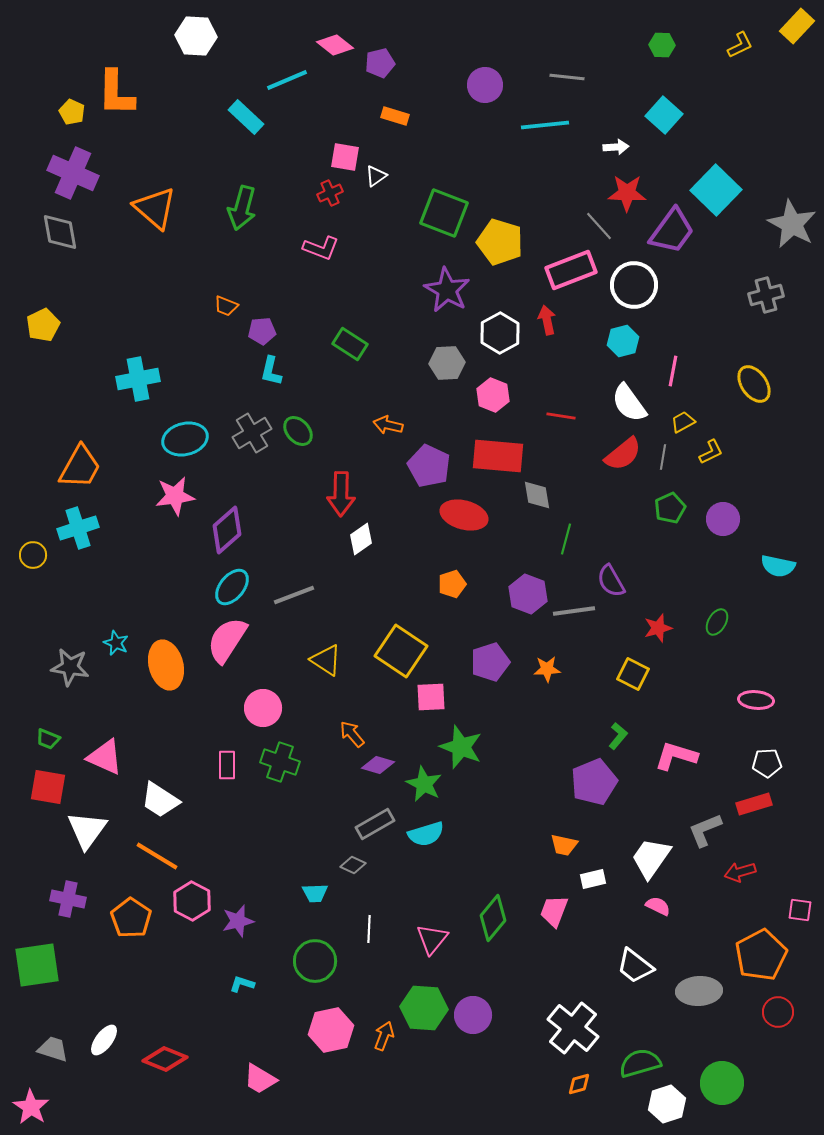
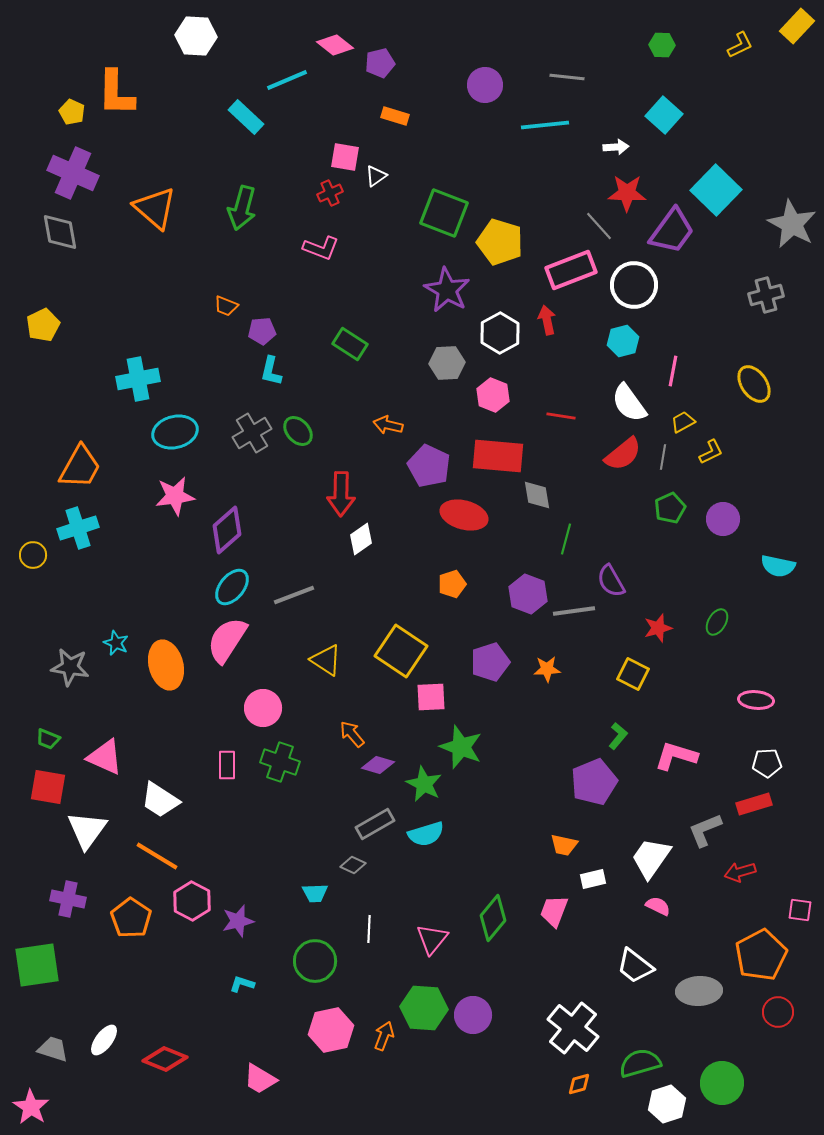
cyan ellipse at (185, 439): moved 10 px left, 7 px up
